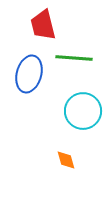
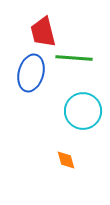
red trapezoid: moved 7 px down
blue ellipse: moved 2 px right, 1 px up
